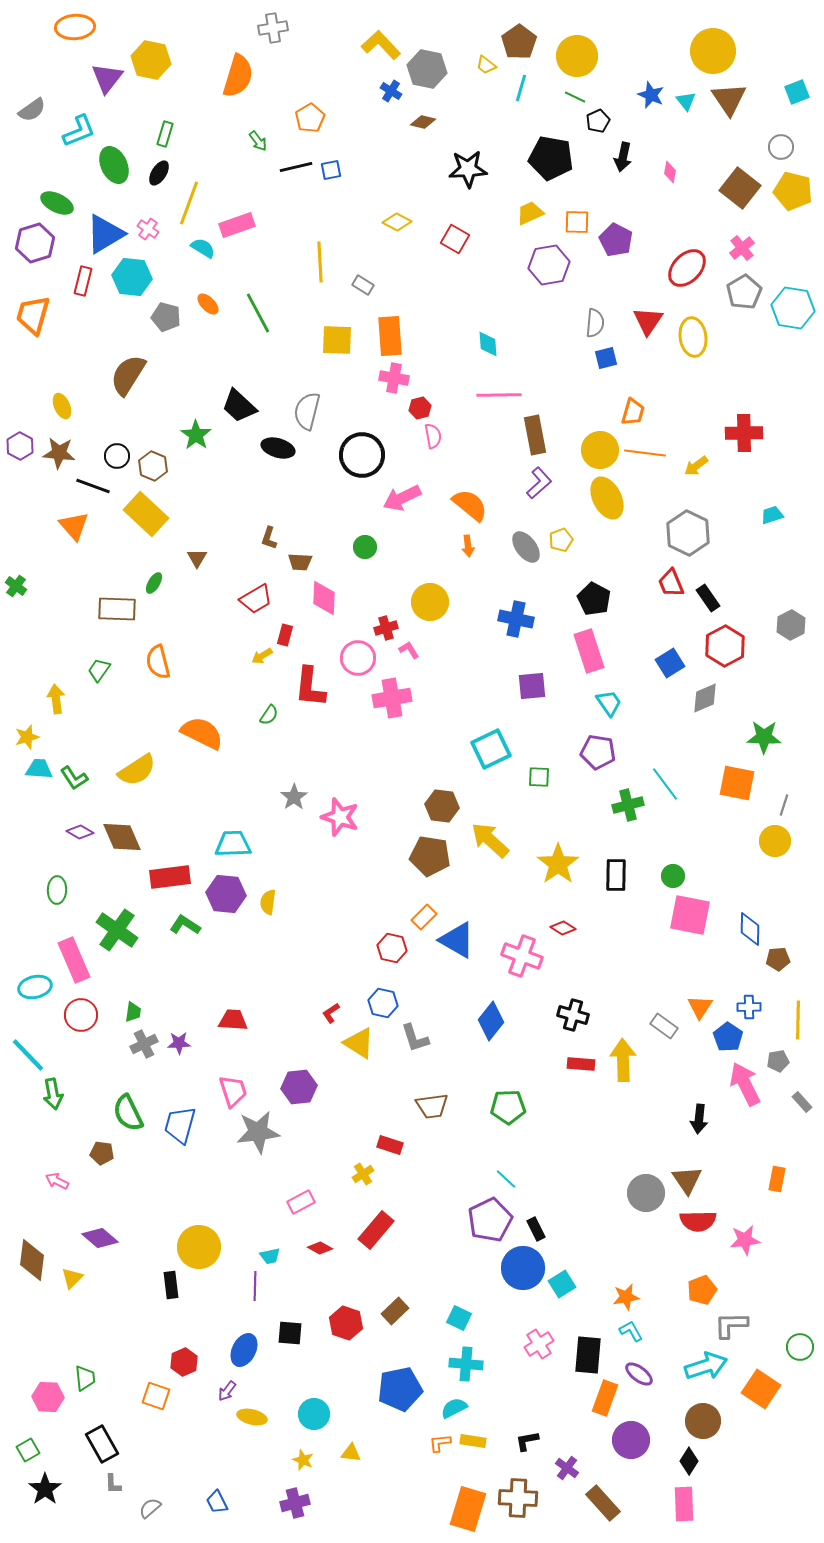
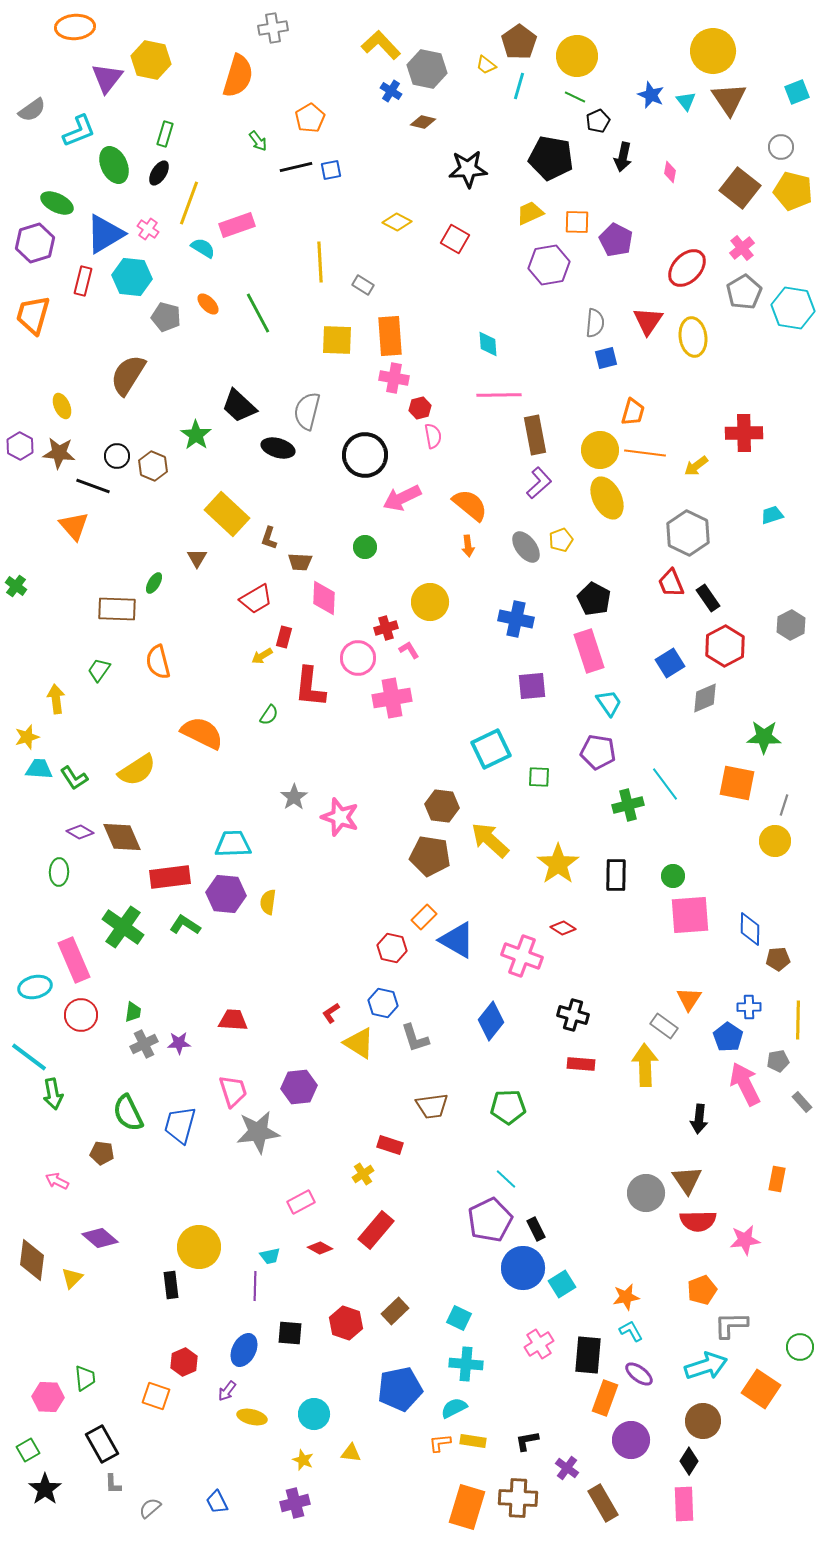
cyan line at (521, 88): moved 2 px left, 2 px up
black circle at (362, 455): moved 3 px right
yellow rectangle at (146, 514): moved 81 px right
red rectangle at (285, 635): moved 1 px left, 2 px down
green ellipse at (57, 890): moved 2 px right, 18 px up
pink square at (690, 915): rotated 15 degrees counterclockwise
green cross at (117, 930): moved 6 px right, 3 px up
orange triangle at (700, 1007): moved 11 px left, 8 px up
cyan line at (28, 1055): moved 1 px right, 2 px down; rotated 9 degrees counterclockwise
yellow arrow at (623, 1060): moved 22 px right, 5 px down
brown rectangle at (603, 1503): rotated 12 degrees clockwise
orange rectangle at (468, 1509): moved 1 px left, 2 px up
